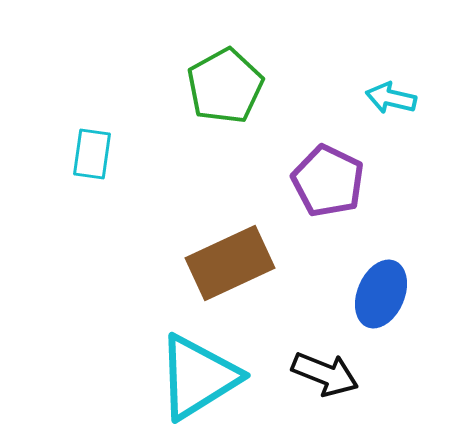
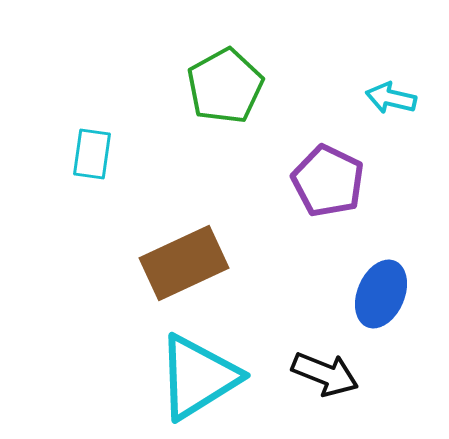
brown rectangle: moved 46 px left
